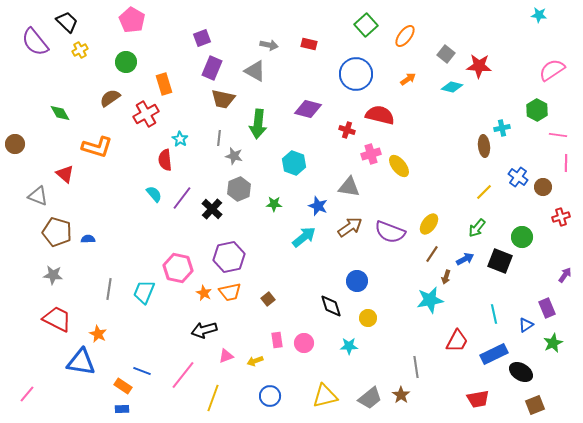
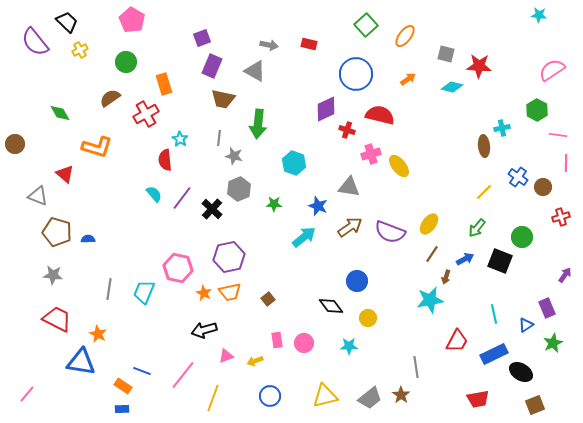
gray square at (446, 54): rotated 24 degrees counterclockwise
purple rectangle at (212, 68): moved 2 px up
purple diamond at (308, 109): moved 18 px right; rotated 40 degrees counterclockwise
black diamond at (331, 306): rotated 20 degrees counterclockwise
